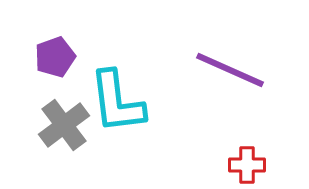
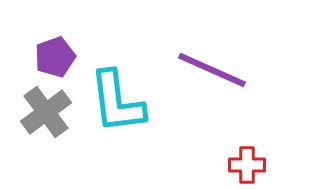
purple line: moved 18 px left
gray cross: moved 18 px left, 13 px up
